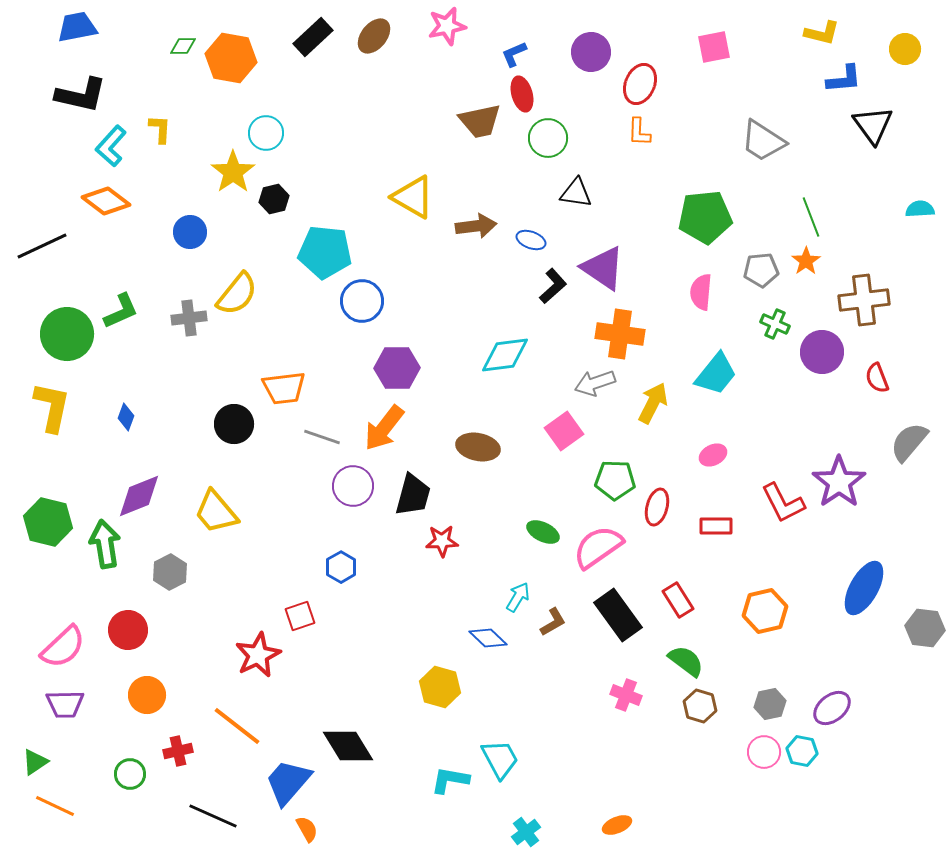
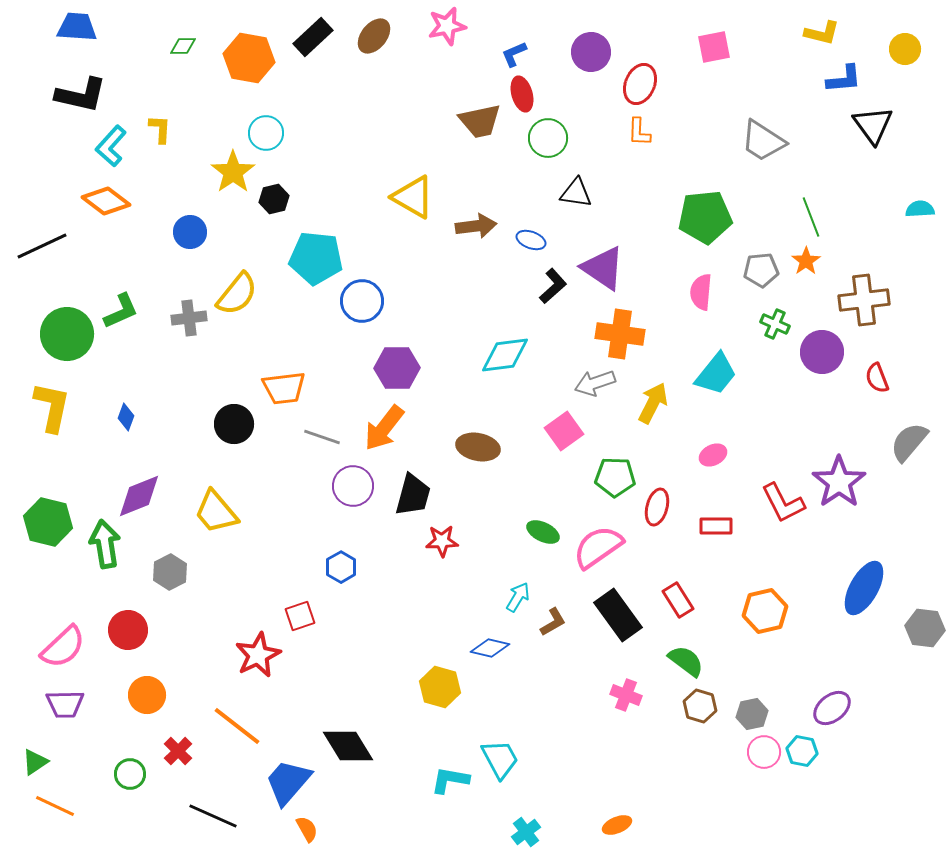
blue trapezoid at (77, 27): rotated 15 degrees clockwise
orange hexagon at (231, 58): moved 18 px right
cyan pentagon at (325, 252): moved 9 px left, 6 px down
green pentagon at (615, 480): moved 3 px up
blue diamond at (488, 638): moved 2 px right, 10 px down; rotated 30 degrees counterclockwise
gray hexagon at (770, 704): moved 18 px left, 10 px down
red cross at (178, 751): rotated 32 degrees counterclockwise
